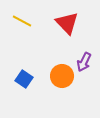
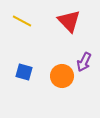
red triangle: moved 2 px right, 2 px up
blue square: moved 7 px up; rotated 18 degrees counterclockwise
